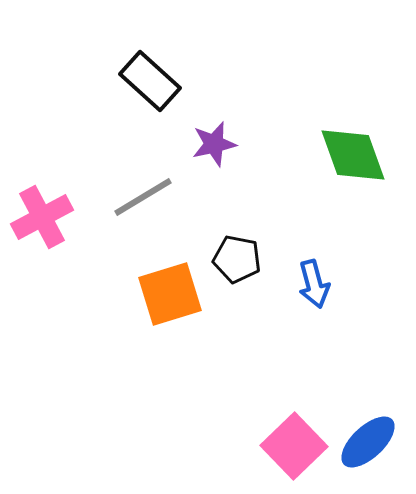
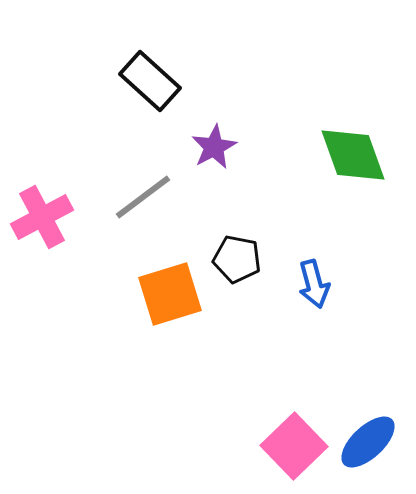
purple star: moved 3 px down; rotated 15 degrees counterclockwise
gray line: rotated 6 degrees counterclockwise
